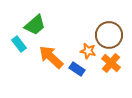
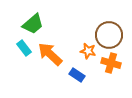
green trapezoid: moved 2 px left, 1 px up
cyan rectangle: moved 5 px right, 4 px down
orange arrow: moved 1 px left, 3 px up
orange cross: rotated 24 degrees counterclockwise
blue rectangle: moved 6 px down
